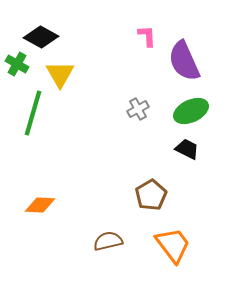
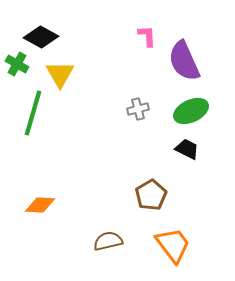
gray cross: rotated 15 degrees clockwise
